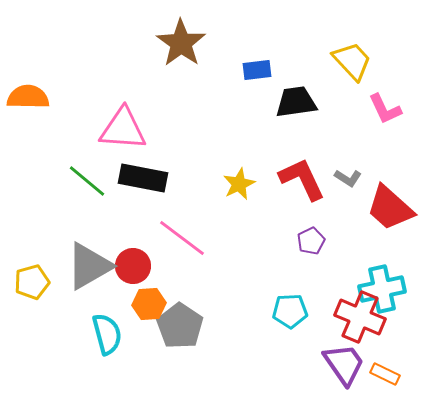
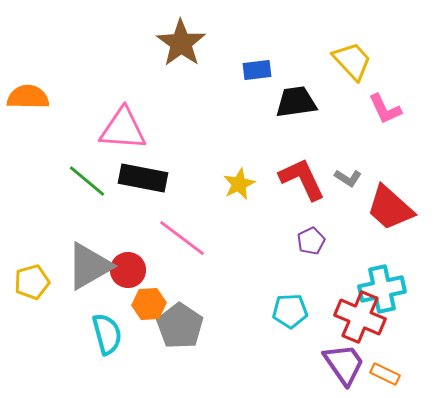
red circle: moved 5 px left, 4 px down
